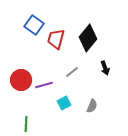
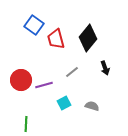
red trapezoid: rotated 30 degrees counterclockwise
gray semicircle: rotated 96 degrees counterclockwise
